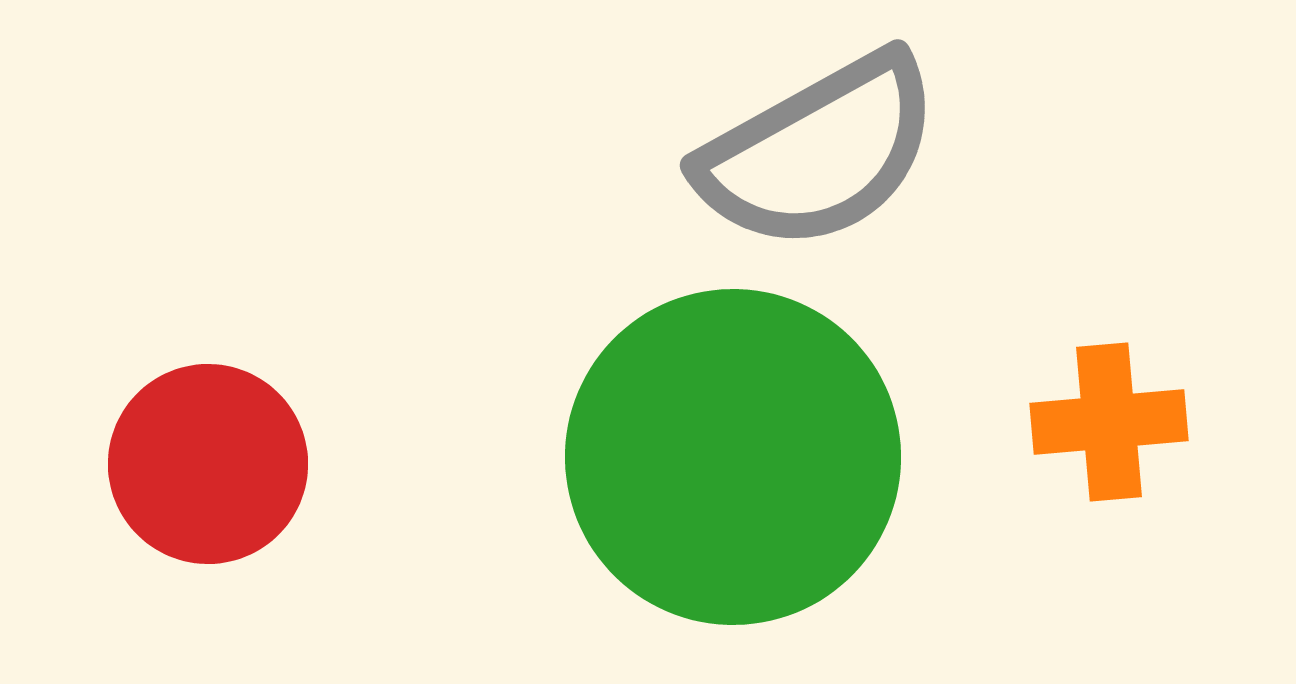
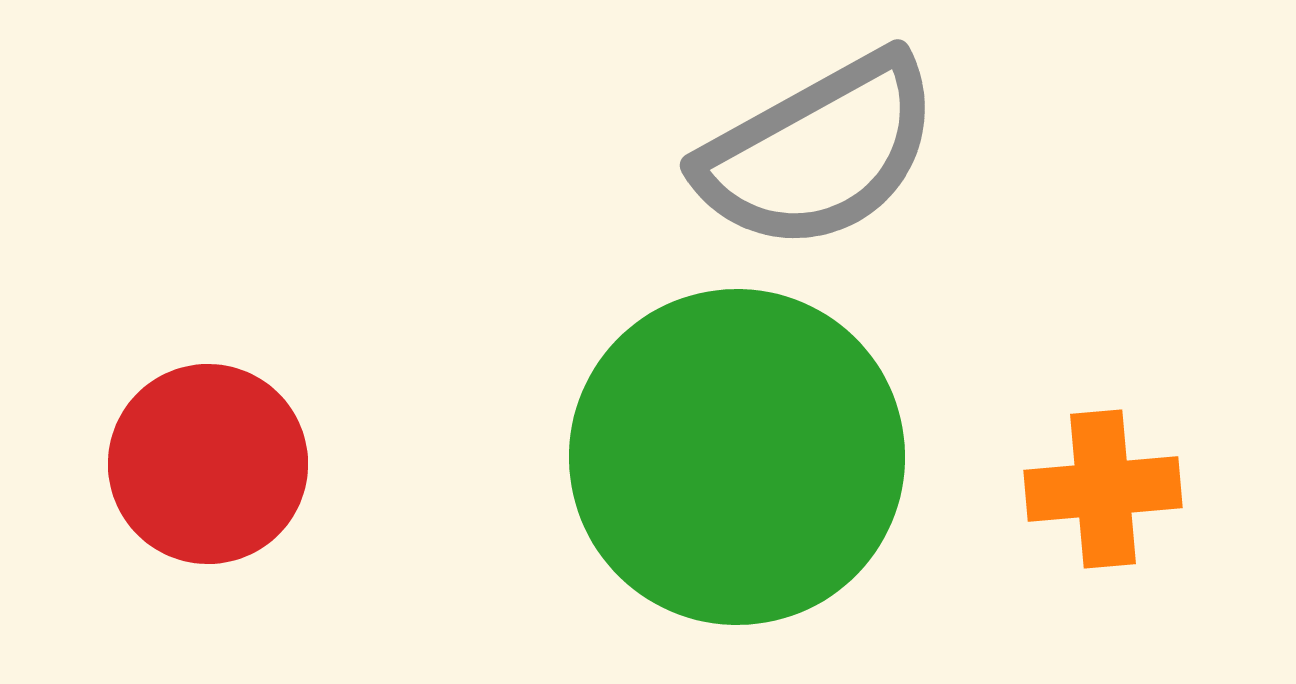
orange cross: moved 6 px left, 67 px down
green circle: moved 4 px right
